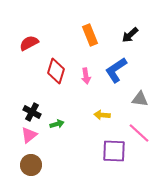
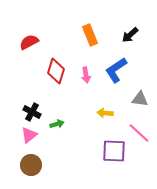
red semicircle: moved 1 px up
pink arrow: moved 1 px up
yellow arrow: moved 3 px right, 2 px up
